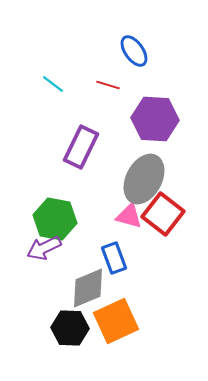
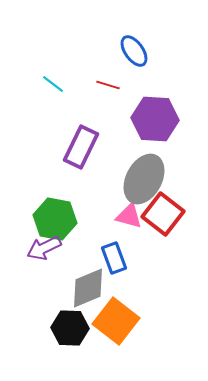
orange square: rotated 27 degrees counterclockwise
